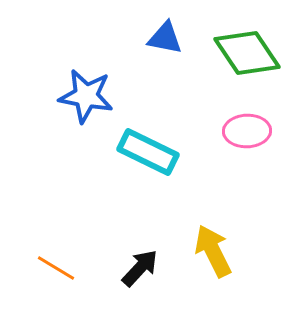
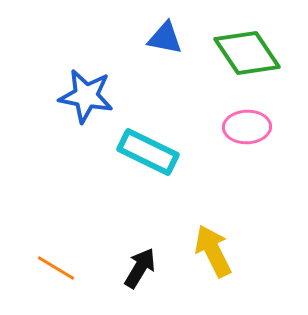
pink ellipse: moved 4 px up
black arrow: rotated 12 degrees counterclockwise
